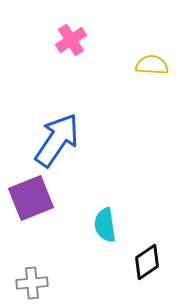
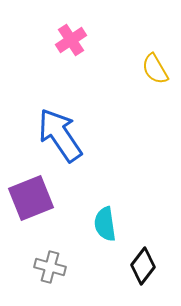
yellow semicircle: moved 3 px right, 4 px down; rotated 124 degrees counterclockwise
blue arrow: moved 3 px right, 5 px up; rotated 68 degrees counterclockwise
cyan semicircle: moved 1 px up
black diamond: moved 4 px left, 4 px down; rotated 18 degrees counterclockwise
gray cross: moved 18 px right, 16 px up; rotated 20 degrees clockwise
